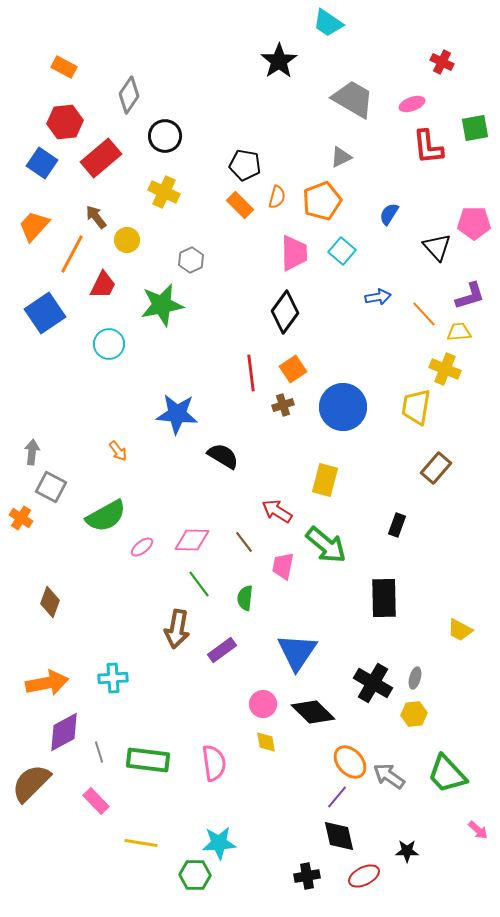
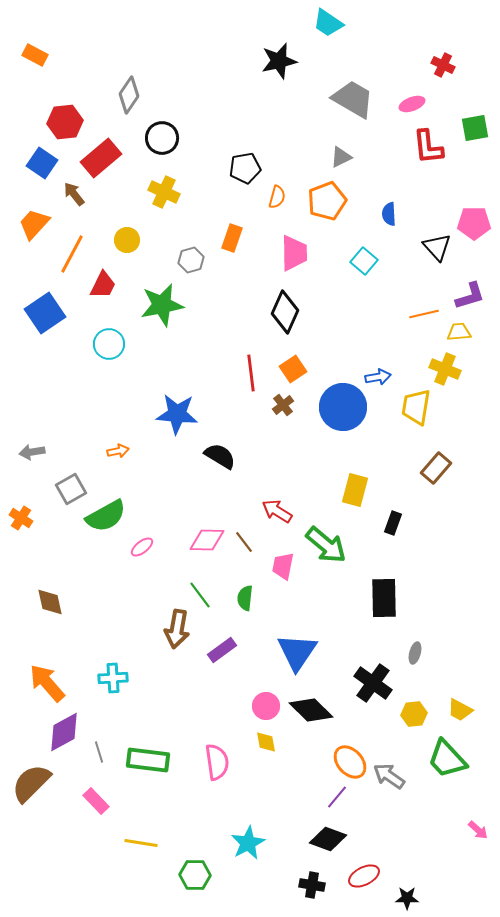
black star at (279, 61): rotated 21 degrees clockwise
red cross at (442, 62): moved 1 px right, 3 px down
orange rectangle at (64, 67): moved 29 px left, 12 px up
black circle at (165, 136): moved 3 px left, 2 px down
black pentagon at (245, 165): moved 3 px down; rotated 20 degrees counterclockwise
orange pentagon at (322, 201): moved 5 px right
orange rectangle at (240, 205): moved 8 px left, 33 px down; rotated 64 degrees clockwise
blue semicircle at (389, 214): rotated 35 degrees counterclockwise
brown arrow at (96, 217): moved 22 px left, 23 px up
orange trapezoid at (34, 226): moved 2 px up
cyan square at (342, 251): moved 22 px right, 10 px down
gray hexagon at (191, 260): rotated 10 degrees clockwise
blue arrow at (378, 297): moved 80 px down
black diamond at (285, 312): rotated 12 degrees counterclockwise
orange line at (424, 314): rotated 60 degrees counterclockwise
brown cross at (283, 405): rotated 20 degrees counterclockwise
orange arrow at (118, 451): rotated 65 degrees counterclockwise
gray arrow at (32, 452): rotated 105 degrees counterclockwise
black semicircle at (223, 456): moved 3 px left
yellow rectangle at (325, 480): moved 30 px right, 10 px down
gray square at (51, 487): moved 20 px right, 2 px down; rotated 32 degrees clockwise
black rectangle at (397, 525): moved 4 px left, 2 px up
pink diamond at (192, 540): moved 15 px right
green line at (199, 584): moved 1 px right, 11 px down
brown diamond at (50, 602): rotated 32 degrees counterclockwise
yellow trapezoid at (460, 630): moved 80 px down
gray ellipse at (415, 678): moved 25 px up
orange arrow at (47, 683): rotated 120 degrees counterclockwise
black cross at (373, 683): rotated 6 degrees clockwise
pink circle at (263, 704): moved 3 px right, 2 px down
black diamond at (313, 712): moved 2 px left, 2 px up
pink semicircle at (214, 763): moved 3 px right, 1 px up
green trapezoid at (447, 774): moved 15 px up
black diamond at (339, 836): moved 11 px left, 3 px down; rotated 57 degrees counterclockwise
cyan star at (219, 843): moved 29 px right; rotated 24 degrees counterclockwise
black star at (407, 851): moved 47 px down
black cross at (307, 876): moved 5 px right, 9 px down; rotated 20 degrees clockwise
